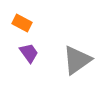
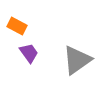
orange rectangle: moved 5 px left, 3 px down
